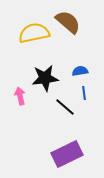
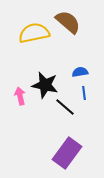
blue semicircle: moved 1 px down
black star: moved 7 px down; rotated 20 degrees clockwise
purple rectangle: moved 1 px up; rotated 28 degrees counterclockwise
